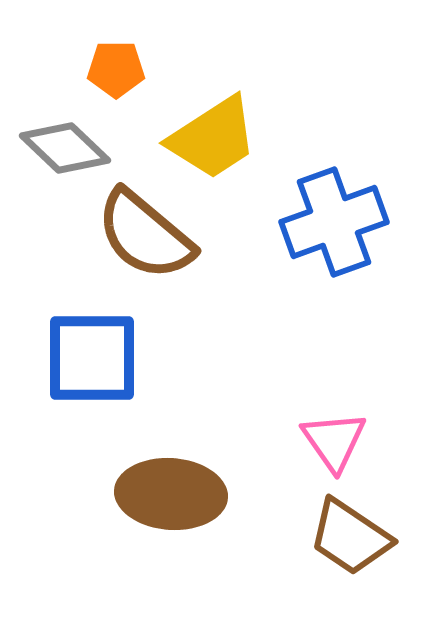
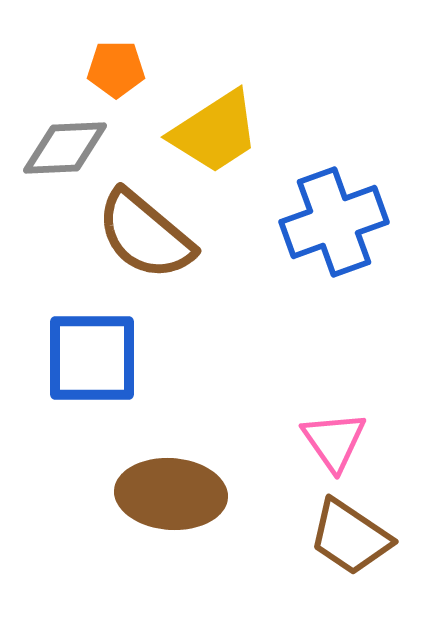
yellow trapezoid: moved 2 px right, 6 px up
gray diamond: rotated 46 degrees counterclockwise
